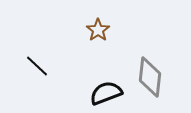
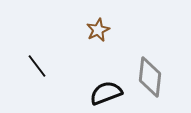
brown star: rotated 10 degrees clockwise
black line: rotated 10 degrees clockwise
